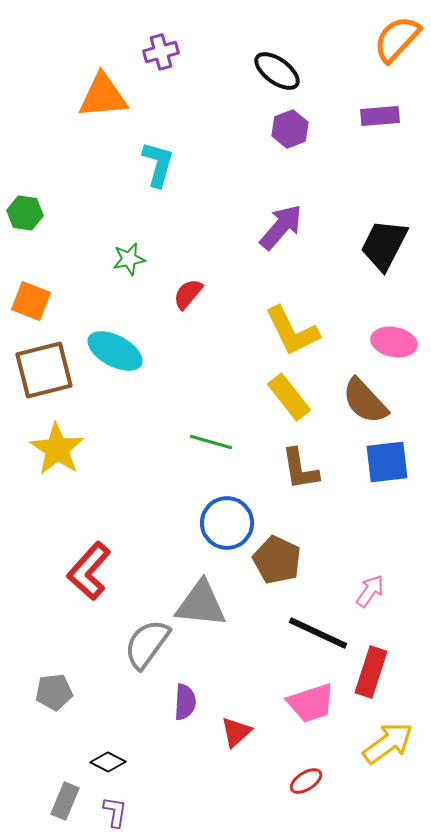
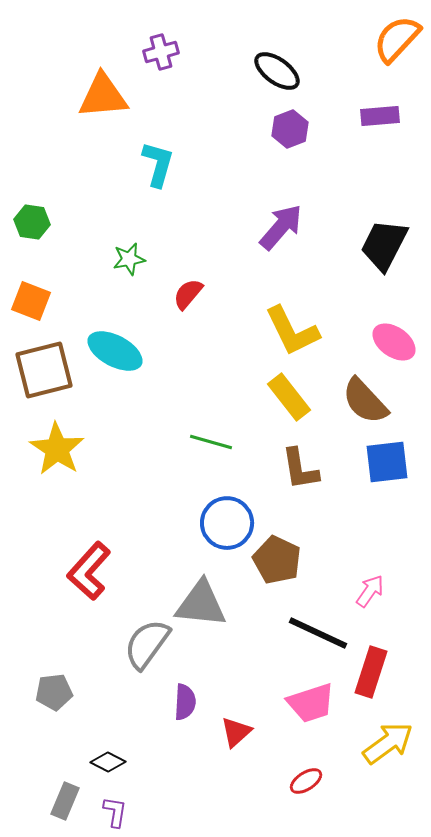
green hexagon: moved 7 px right, 9 px down
pink ellipse: rotated 24 degrees clockwise
